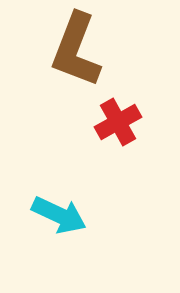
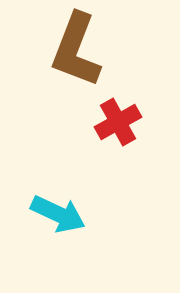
cyan arrow: moved 1 px left, 1 px up
